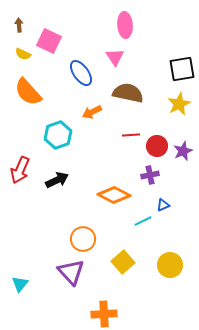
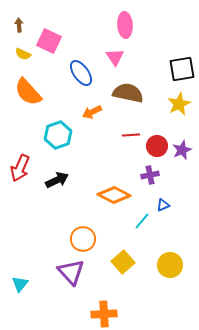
purple star: moved 1 px left, 1 px up
red arrow: moved 2 px up
cyan line: moved 1 px left; rotated 24 degrees counterclockwise
